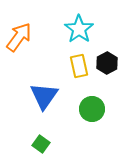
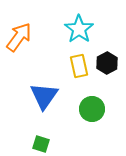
green square: rotated 18 degrees counterclockwise
